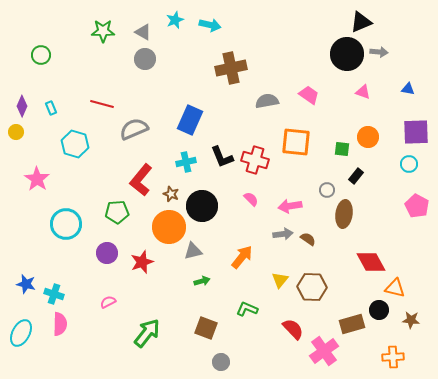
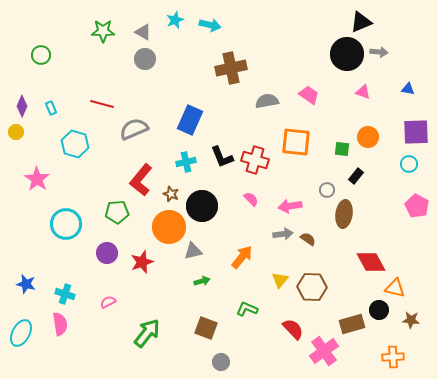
cyan cross at (54, 294): moved 11 px right
pink semicircle at (60, 324): rotated 10 degrees counterclockwise
